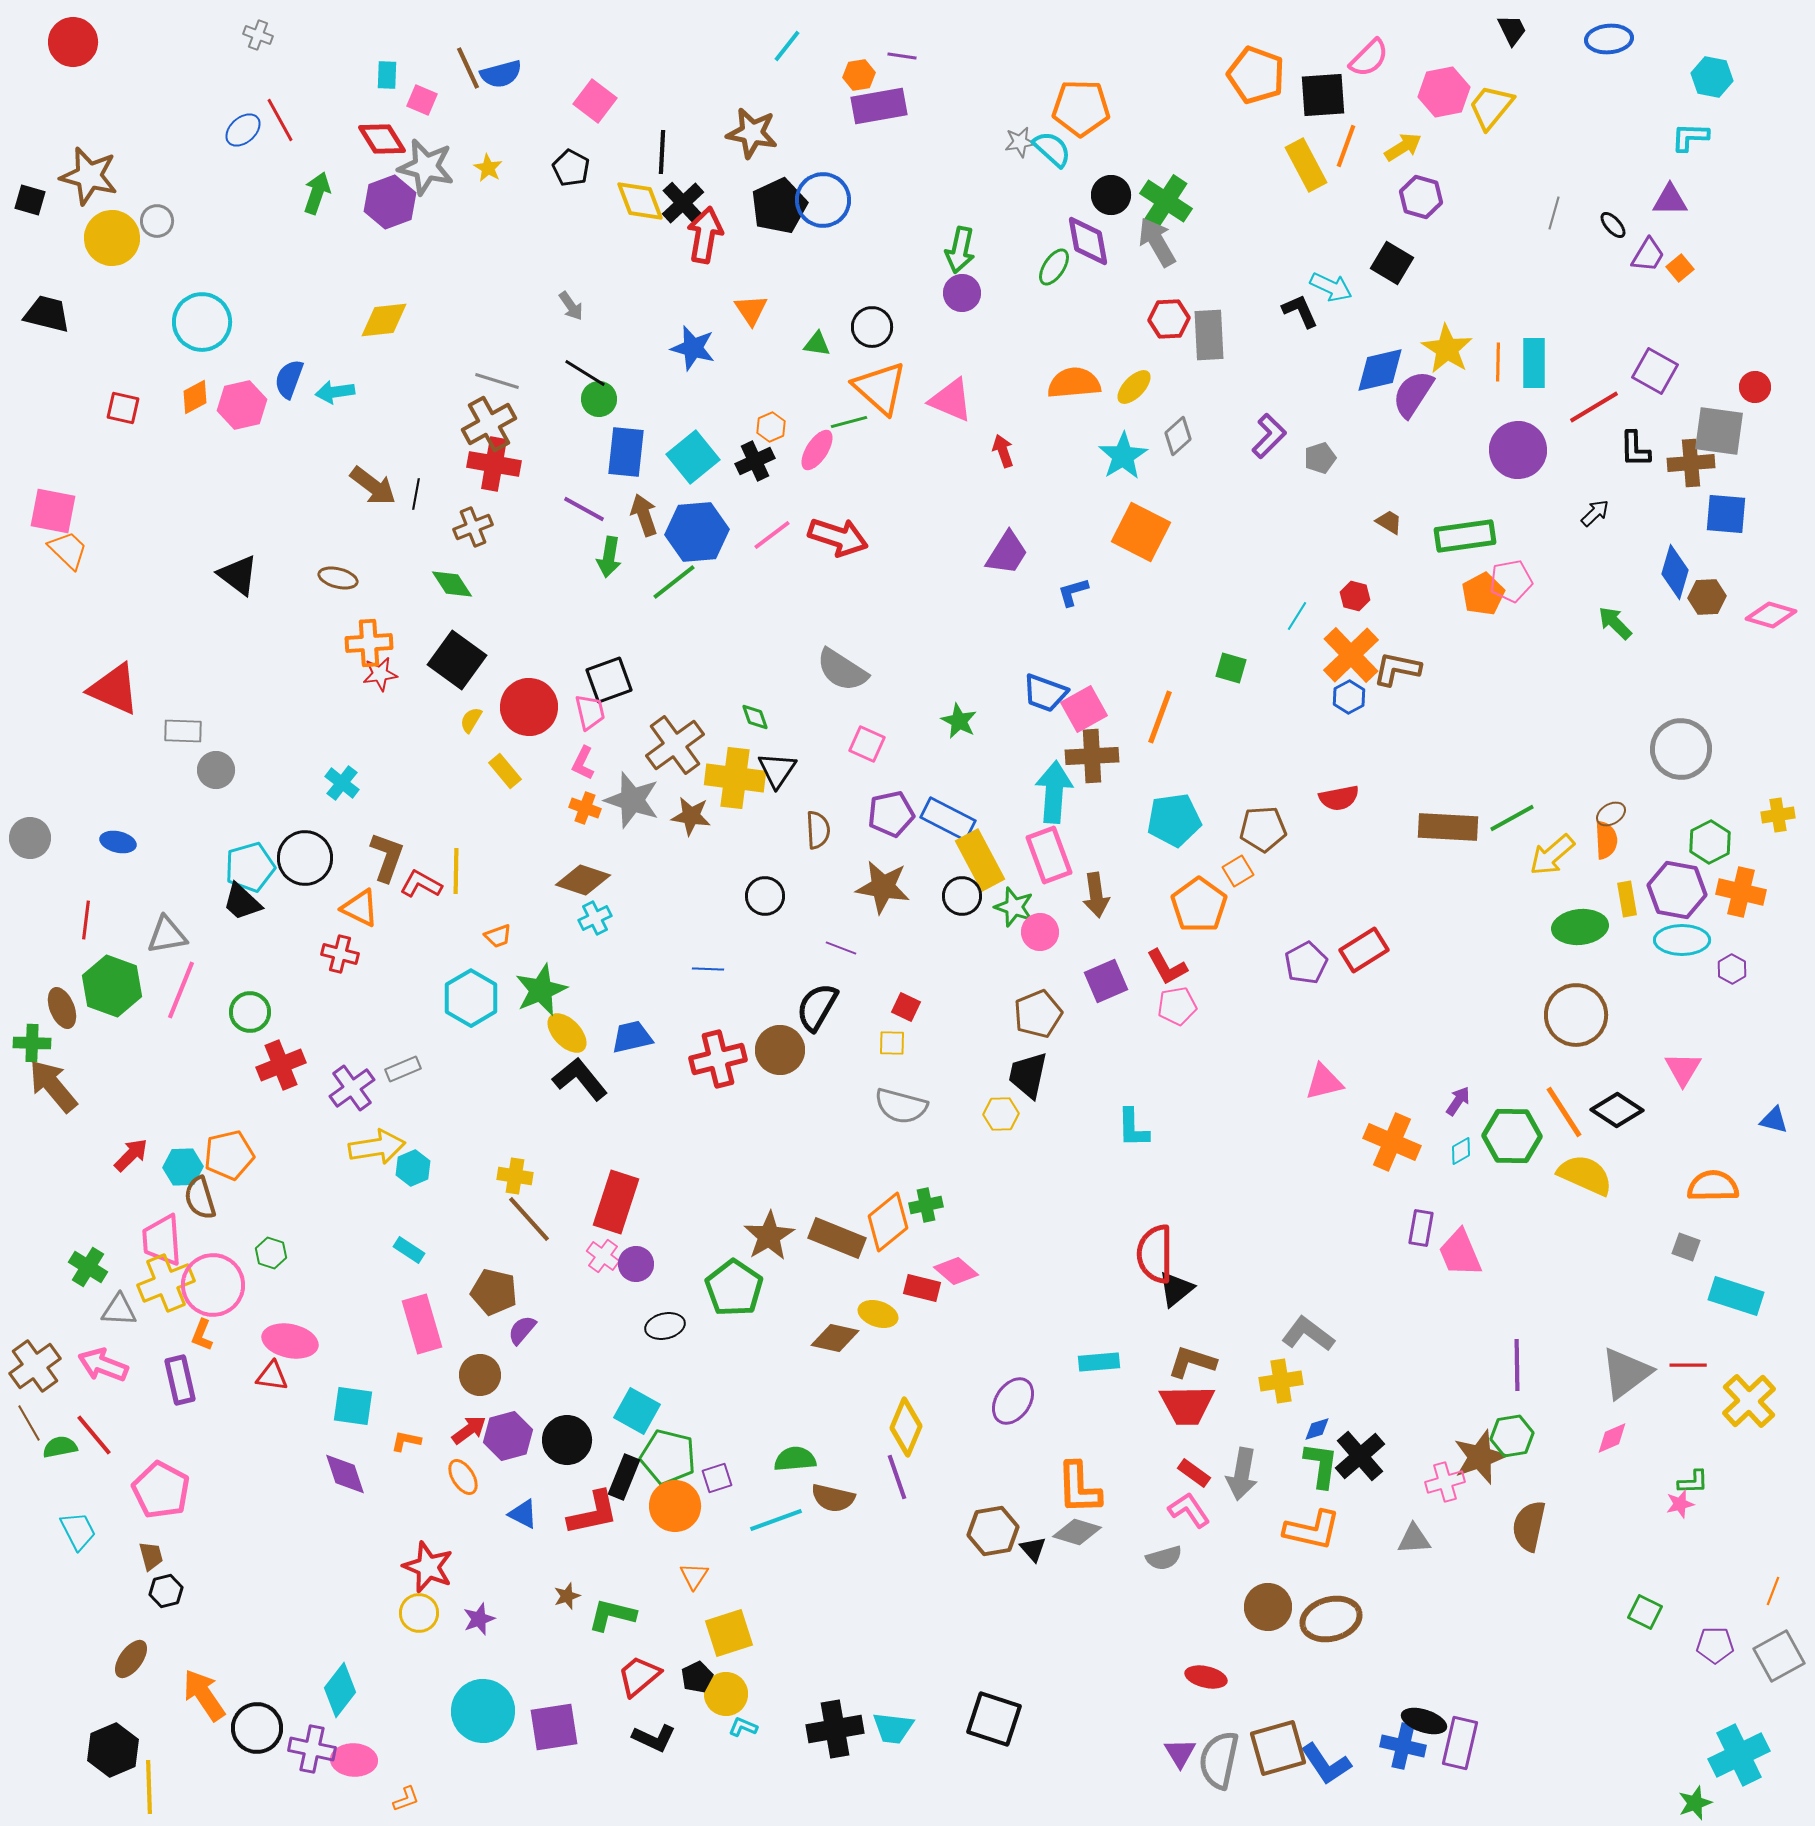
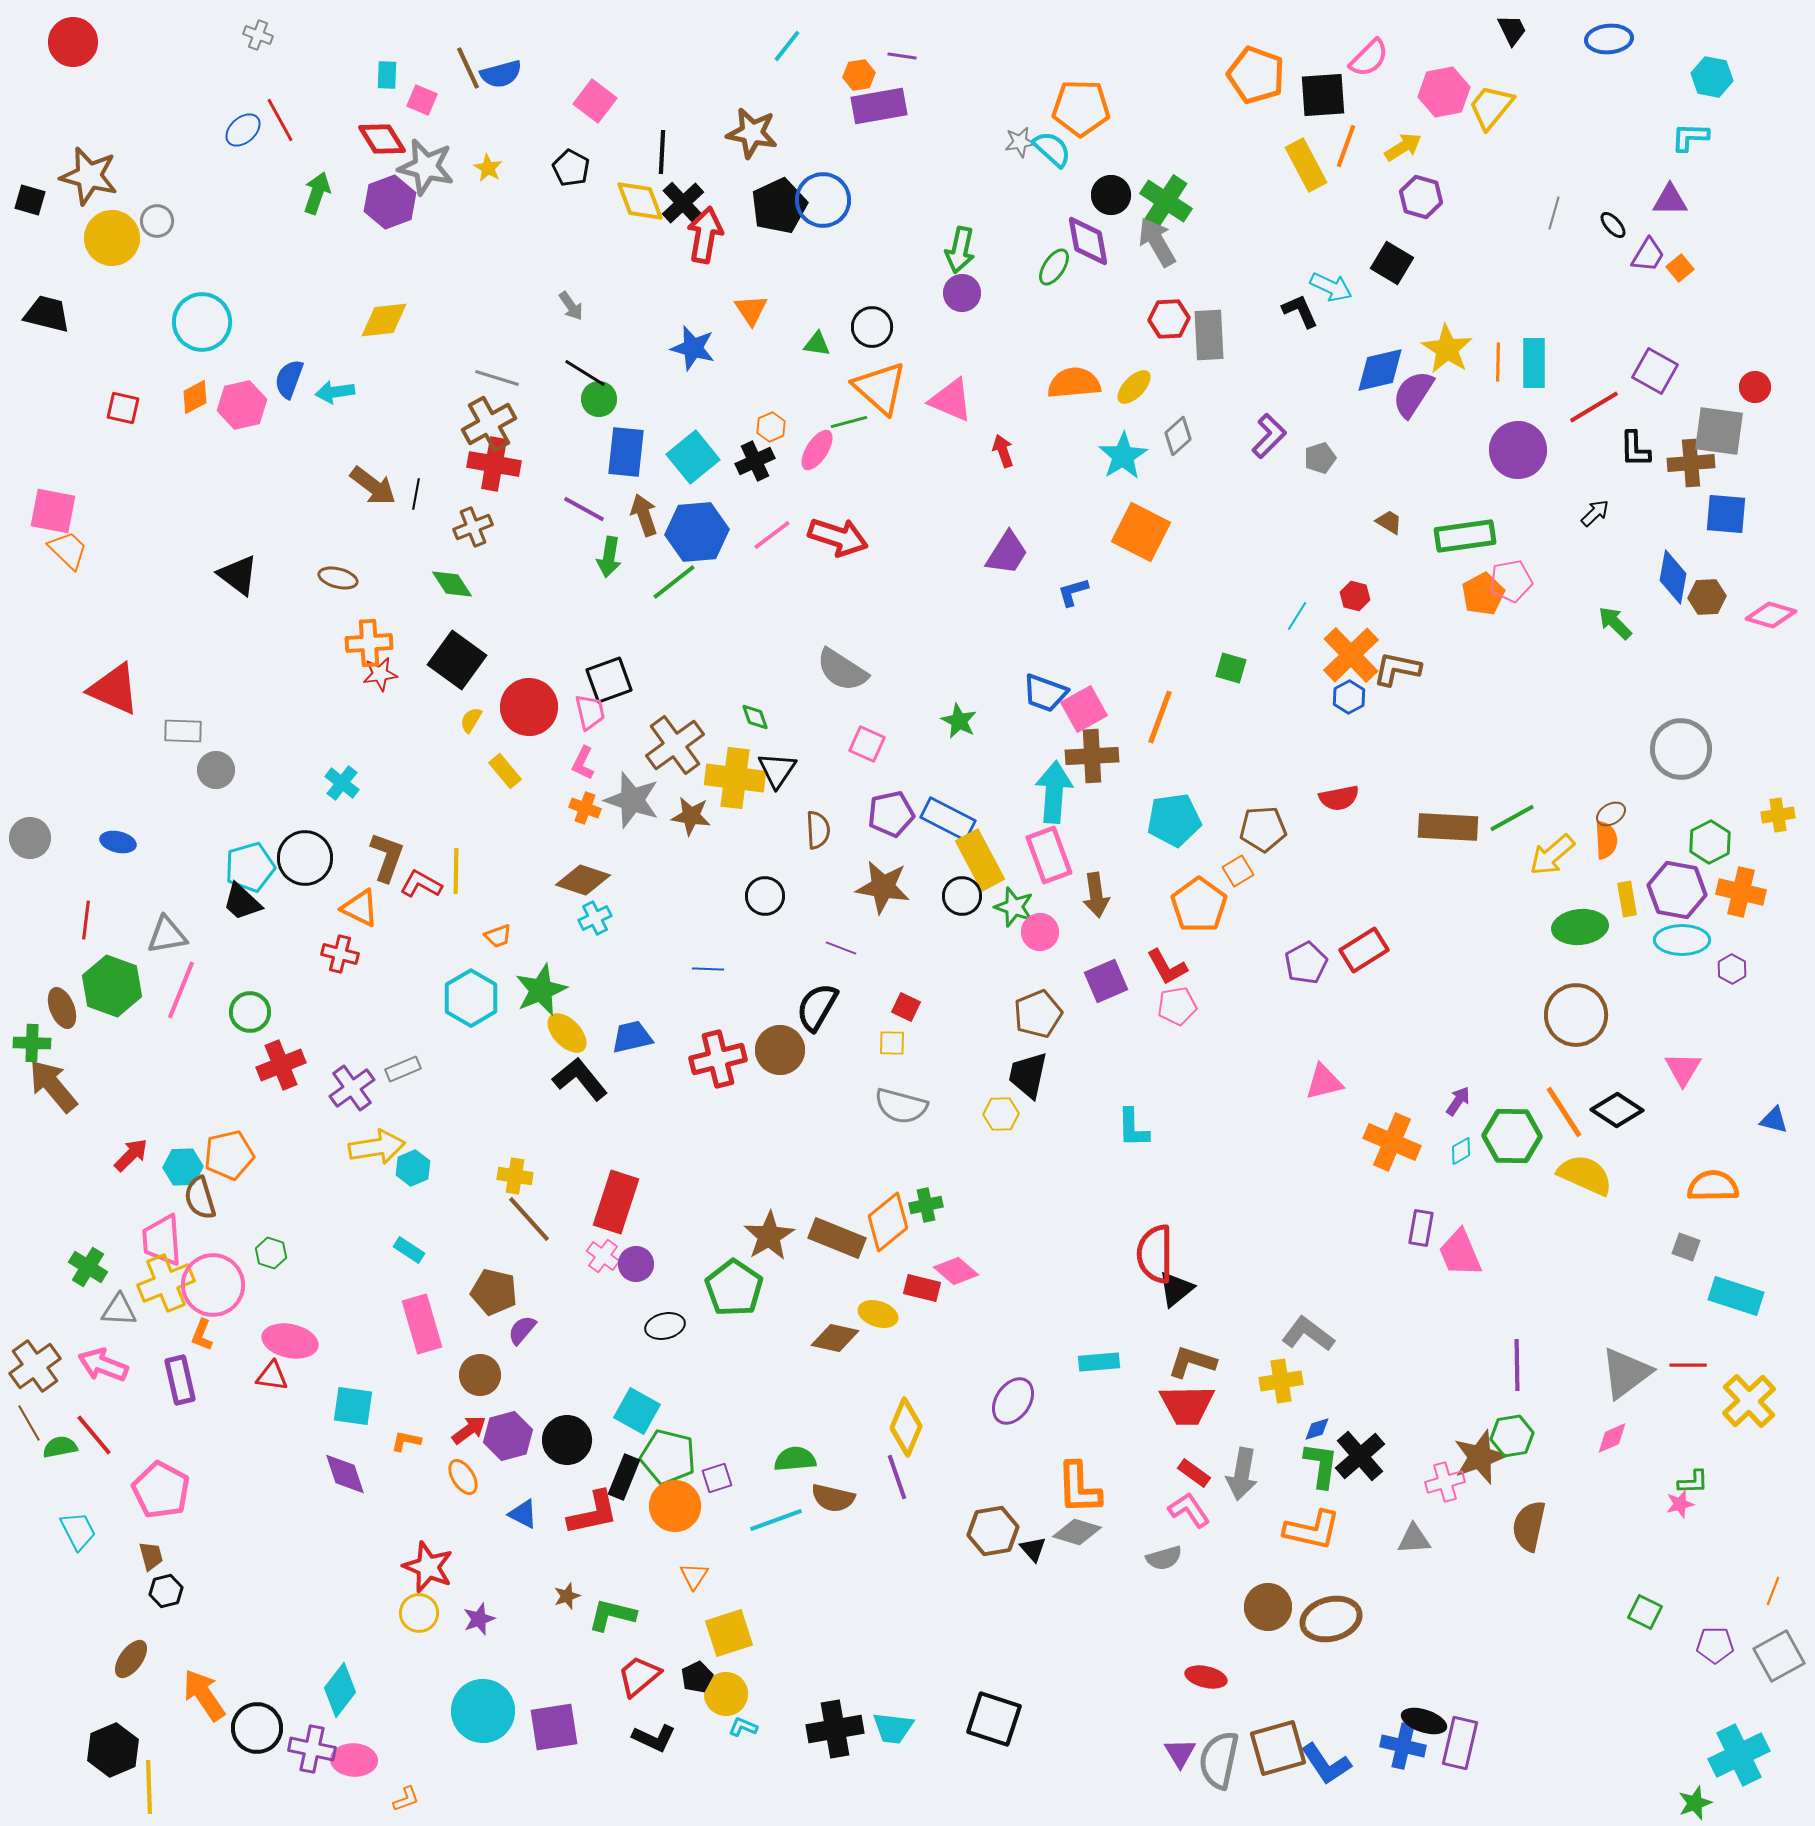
gray line at (497, 381): moved 3 px up
blue diamond at (1675, 572): moved 2 px left, 5 px down; rotated 6 degrees counterclockwise
